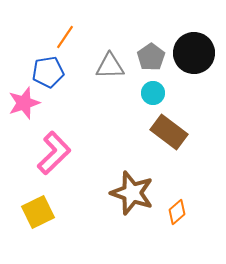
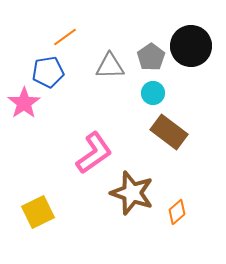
orange line: rotated 20 degrees clockwise
black circle: moved 3 px left, 7 px up
pink star: rotated 16 degrees counterclockwise
pink L-shape: moved 40 px right; rotated 9 degrees clockwise
